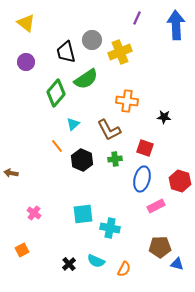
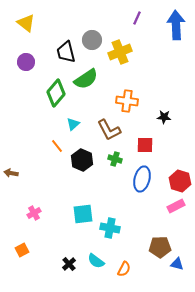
red square: moved 3 px up; rotated 18 degrees counterclockwise
green cross: rotated 24 degrees clockwise
pink rectangle: moved 20 px right
pink cross: rotated 24 degrees clockwise
cyan semicircle: rotated 12 degrees clockwise
